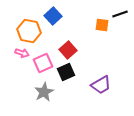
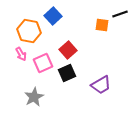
pink arrow: moved 1 px left, 1 px down; rotated 40 degrees clockwise
black square: moved 1 px right, 1 px down
gray star: moved 10 px left, 5 px down
